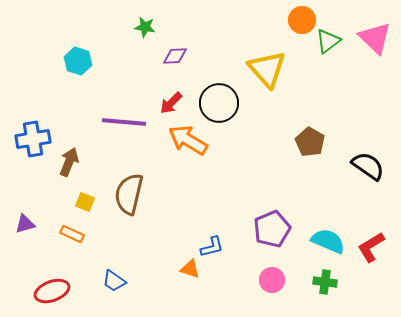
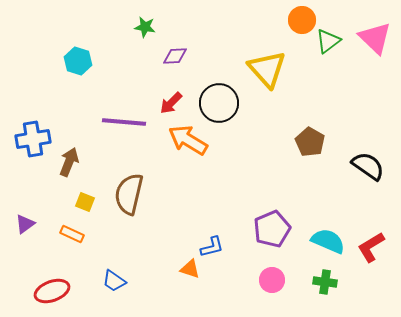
purple triangle: rotated 20 degrees counterclockwise
